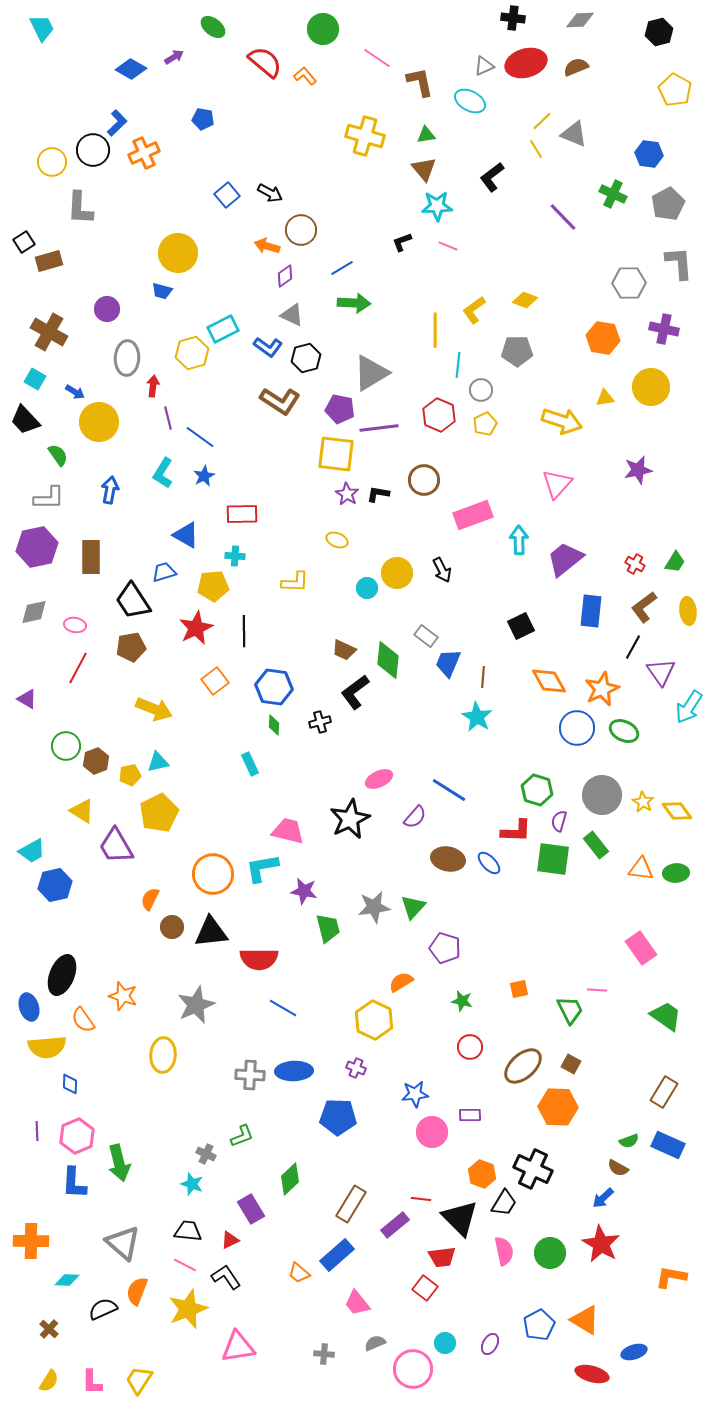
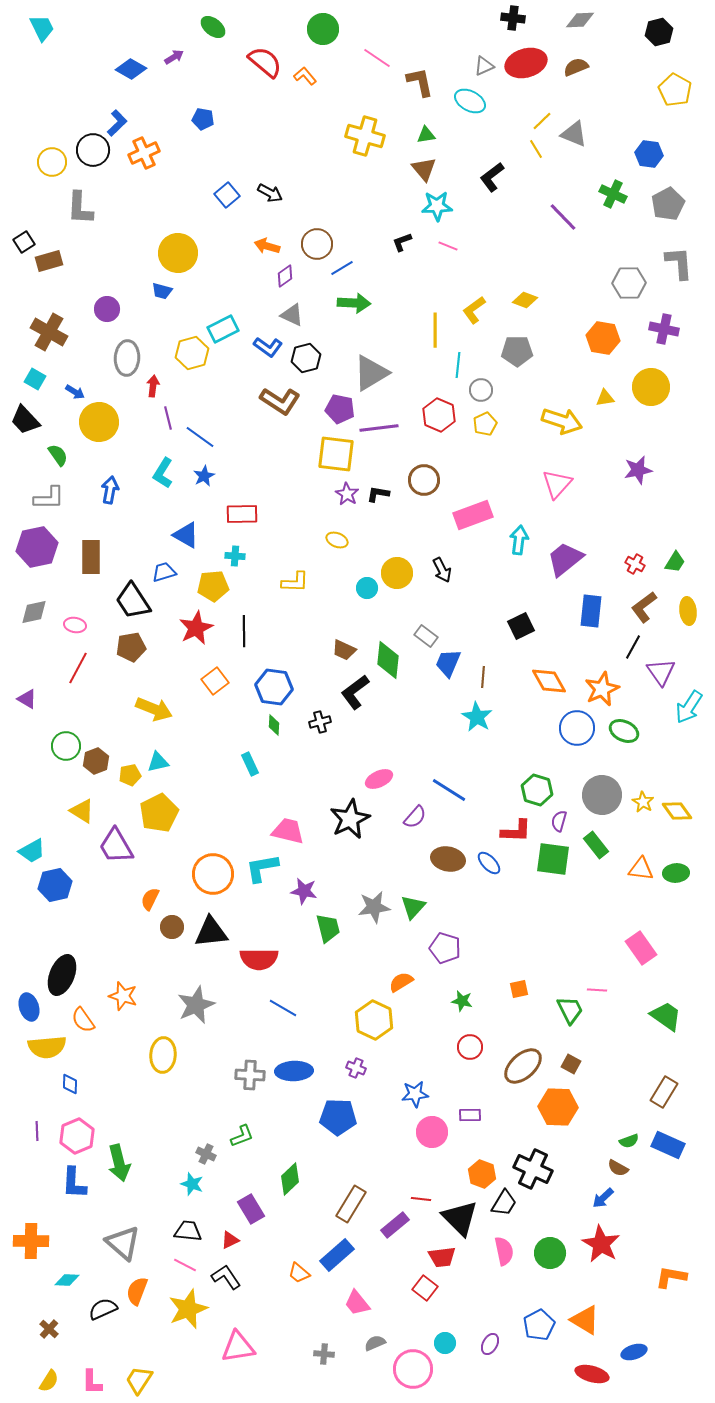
brown circle at (301, 230): moved 16 px right, 14 px down
cyan arrow at (519, 540): rotated 8 degrees clockwise
